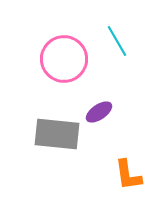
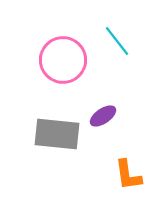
cyan line: rotated 8 degrees counterclockwise
pink circle: moved 1 px left, 1 px down
purple ellipse: moved 4 px right, 4 px down
